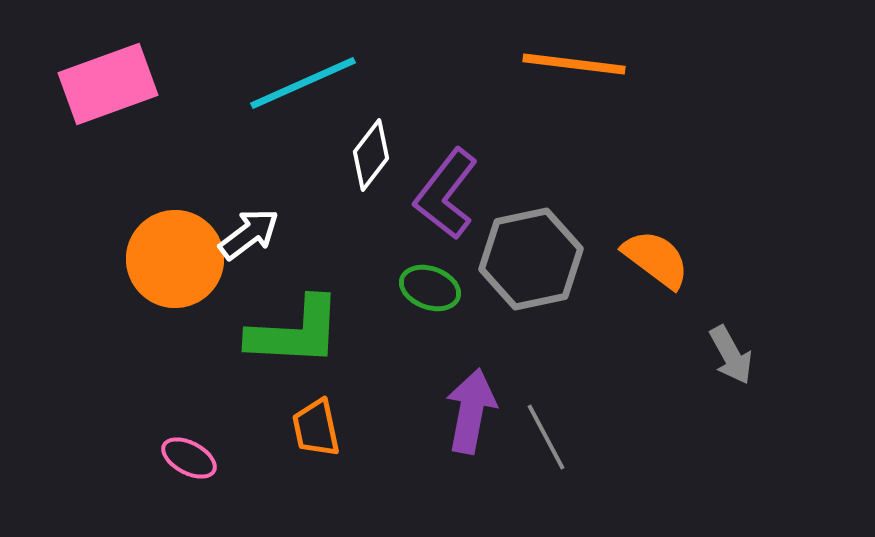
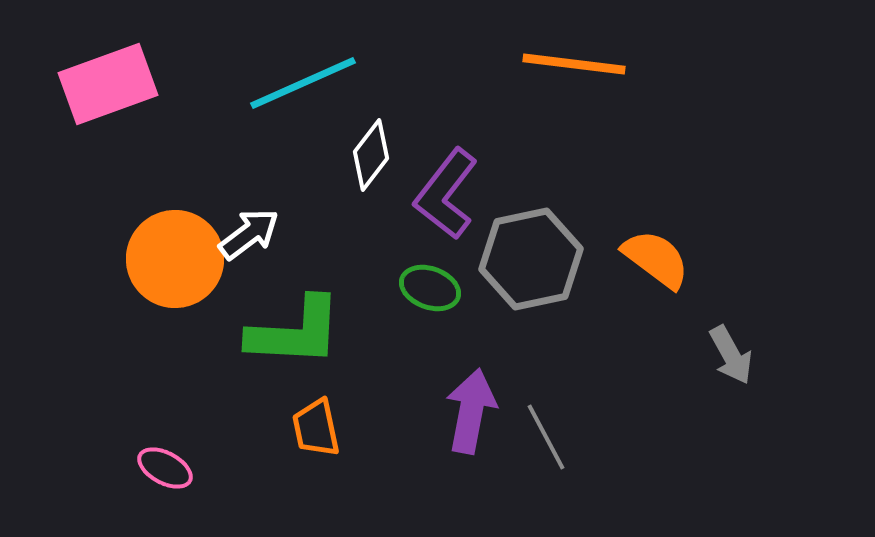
pink ellipse: moved 24 px left, 10 px down
